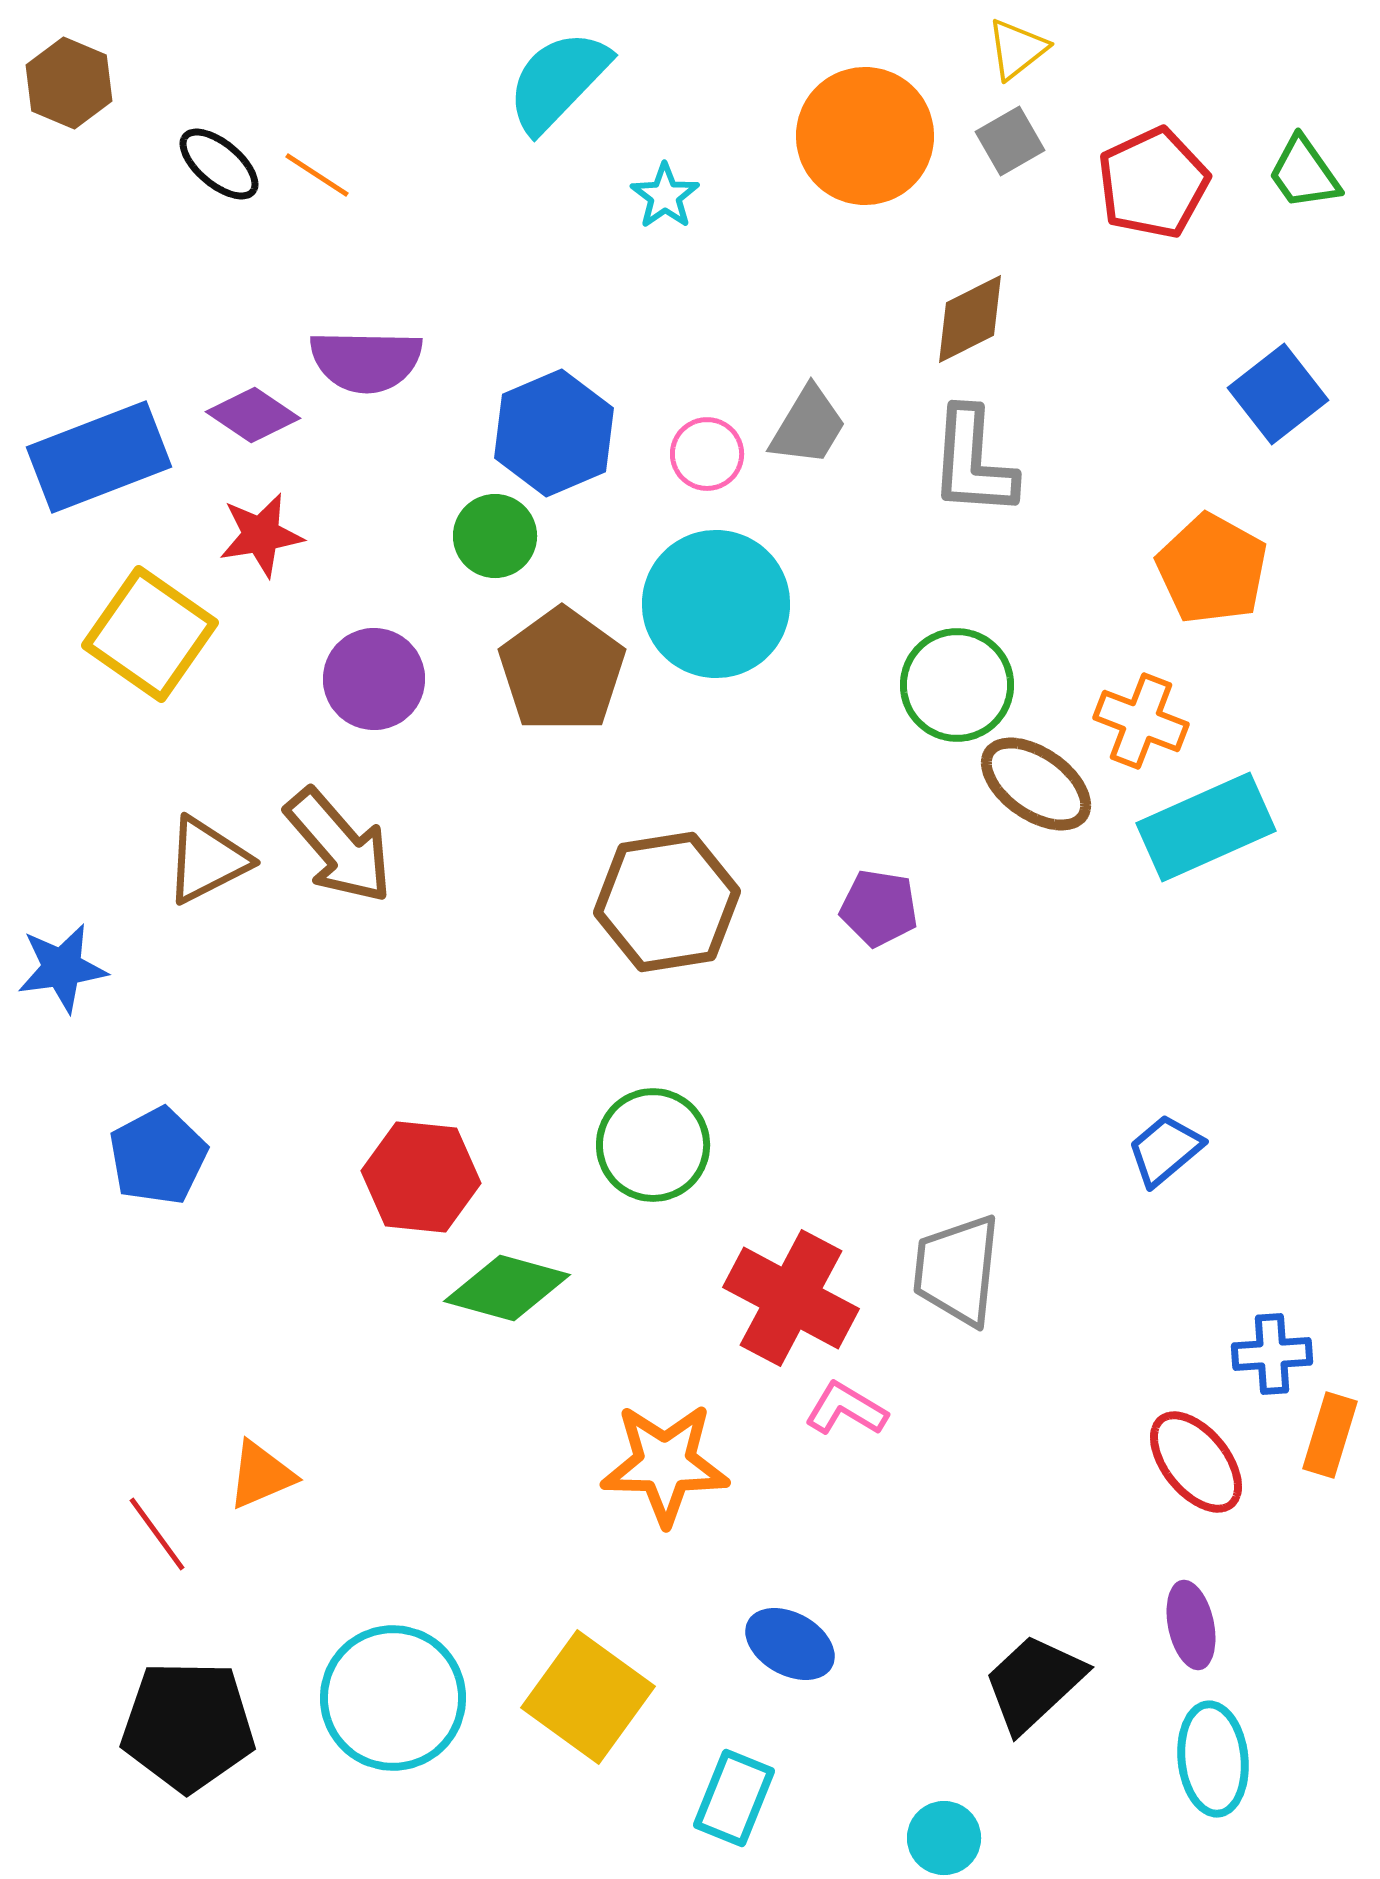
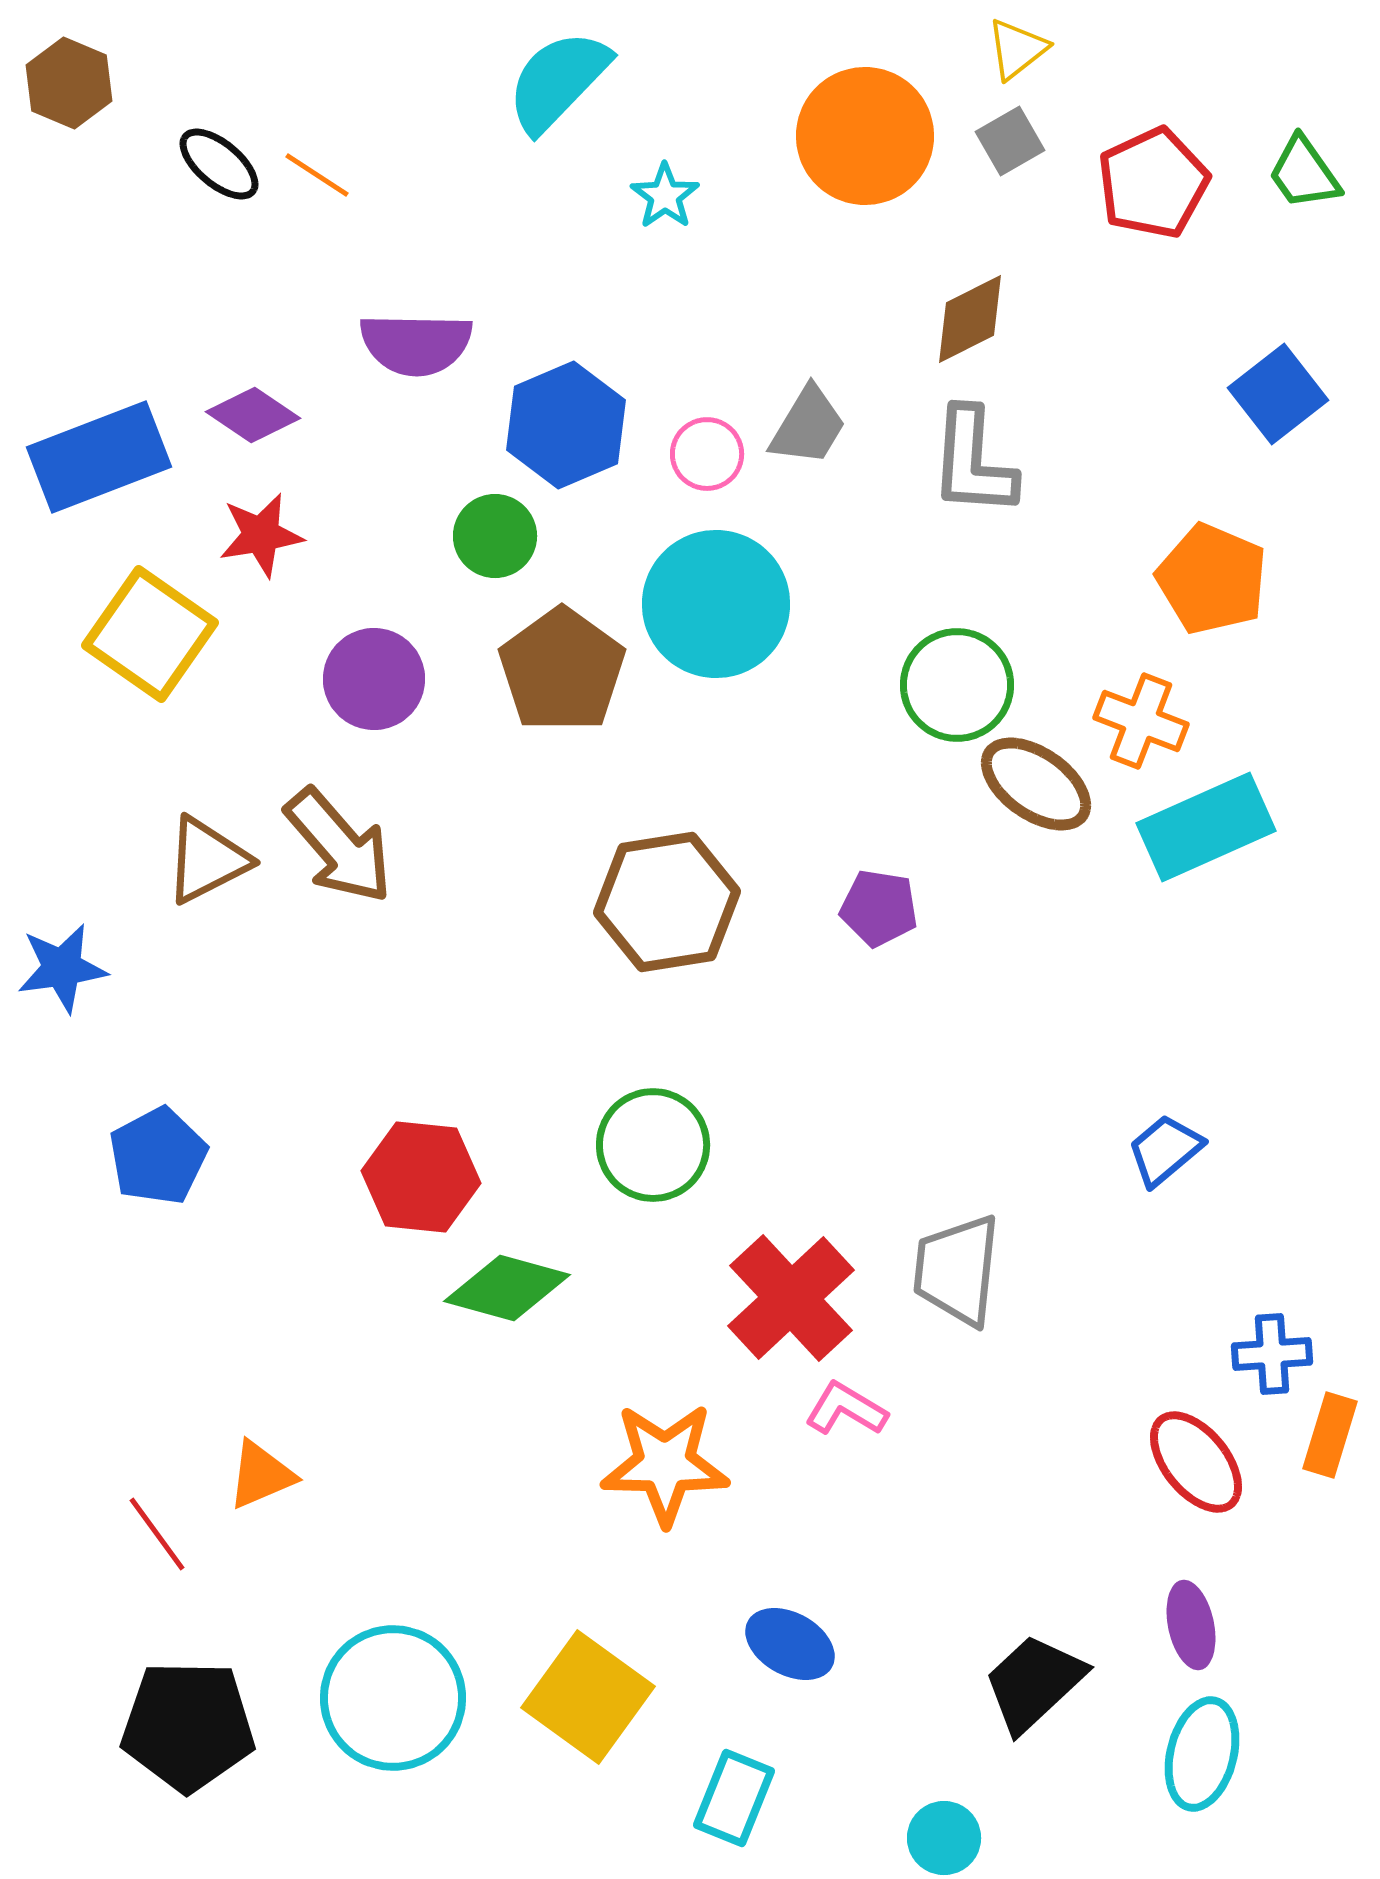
purple semicircle at (366, 361): moved 50 px right, 17 px up
blue hexagon at (554, 433): moved 12 px right, 8 px up
orange pentagon at (1212, 569): moved 10 px down; rotated 6 degrees counterclockwise
red cross at (791, 1298): rotated 19 degrees clockwise
cyan ellipse at (1213, 1759): moved 11 px left, 5 px up; rotated 20 degrees clockwise
